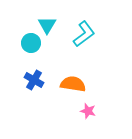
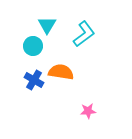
cyan circle: moved 2 px right, 3 px down
orange semicircle: moved 12 px left, 12 px up
pink star: rotated 21 degrees counterclockwise
